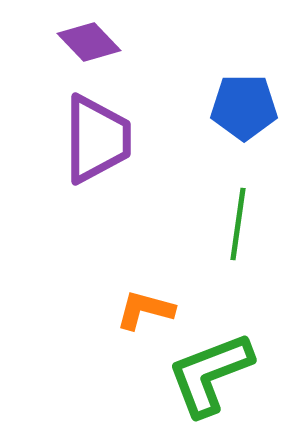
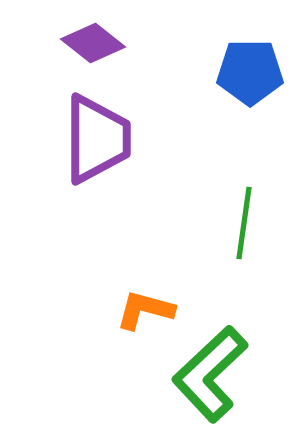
purple diamond: moved 4 px right, 1 px down; rotated 8 degrees counterclockwise
blue pentagon: moved 6 px right, 35 px up
green line: moved 6 px right, 1 px up
green L-shape: rotated 22 degrees counterclockwise
